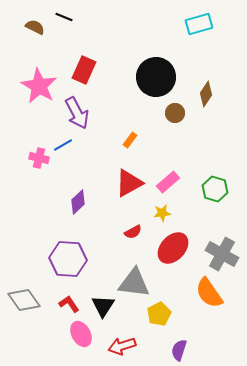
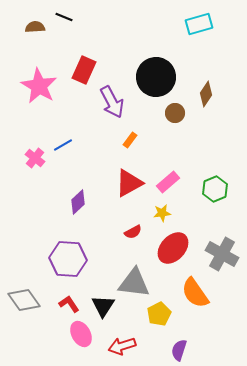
brown semicircle: rotated 30 degrees counterclockwise
purple arrow: moved 35 px right, 11 px up
pink cross: moved 4 px left; rotated 24 degrees clockwise
green hexagon: rotated 20 degrees clockwise
orange semicircle: moved 14 px left
